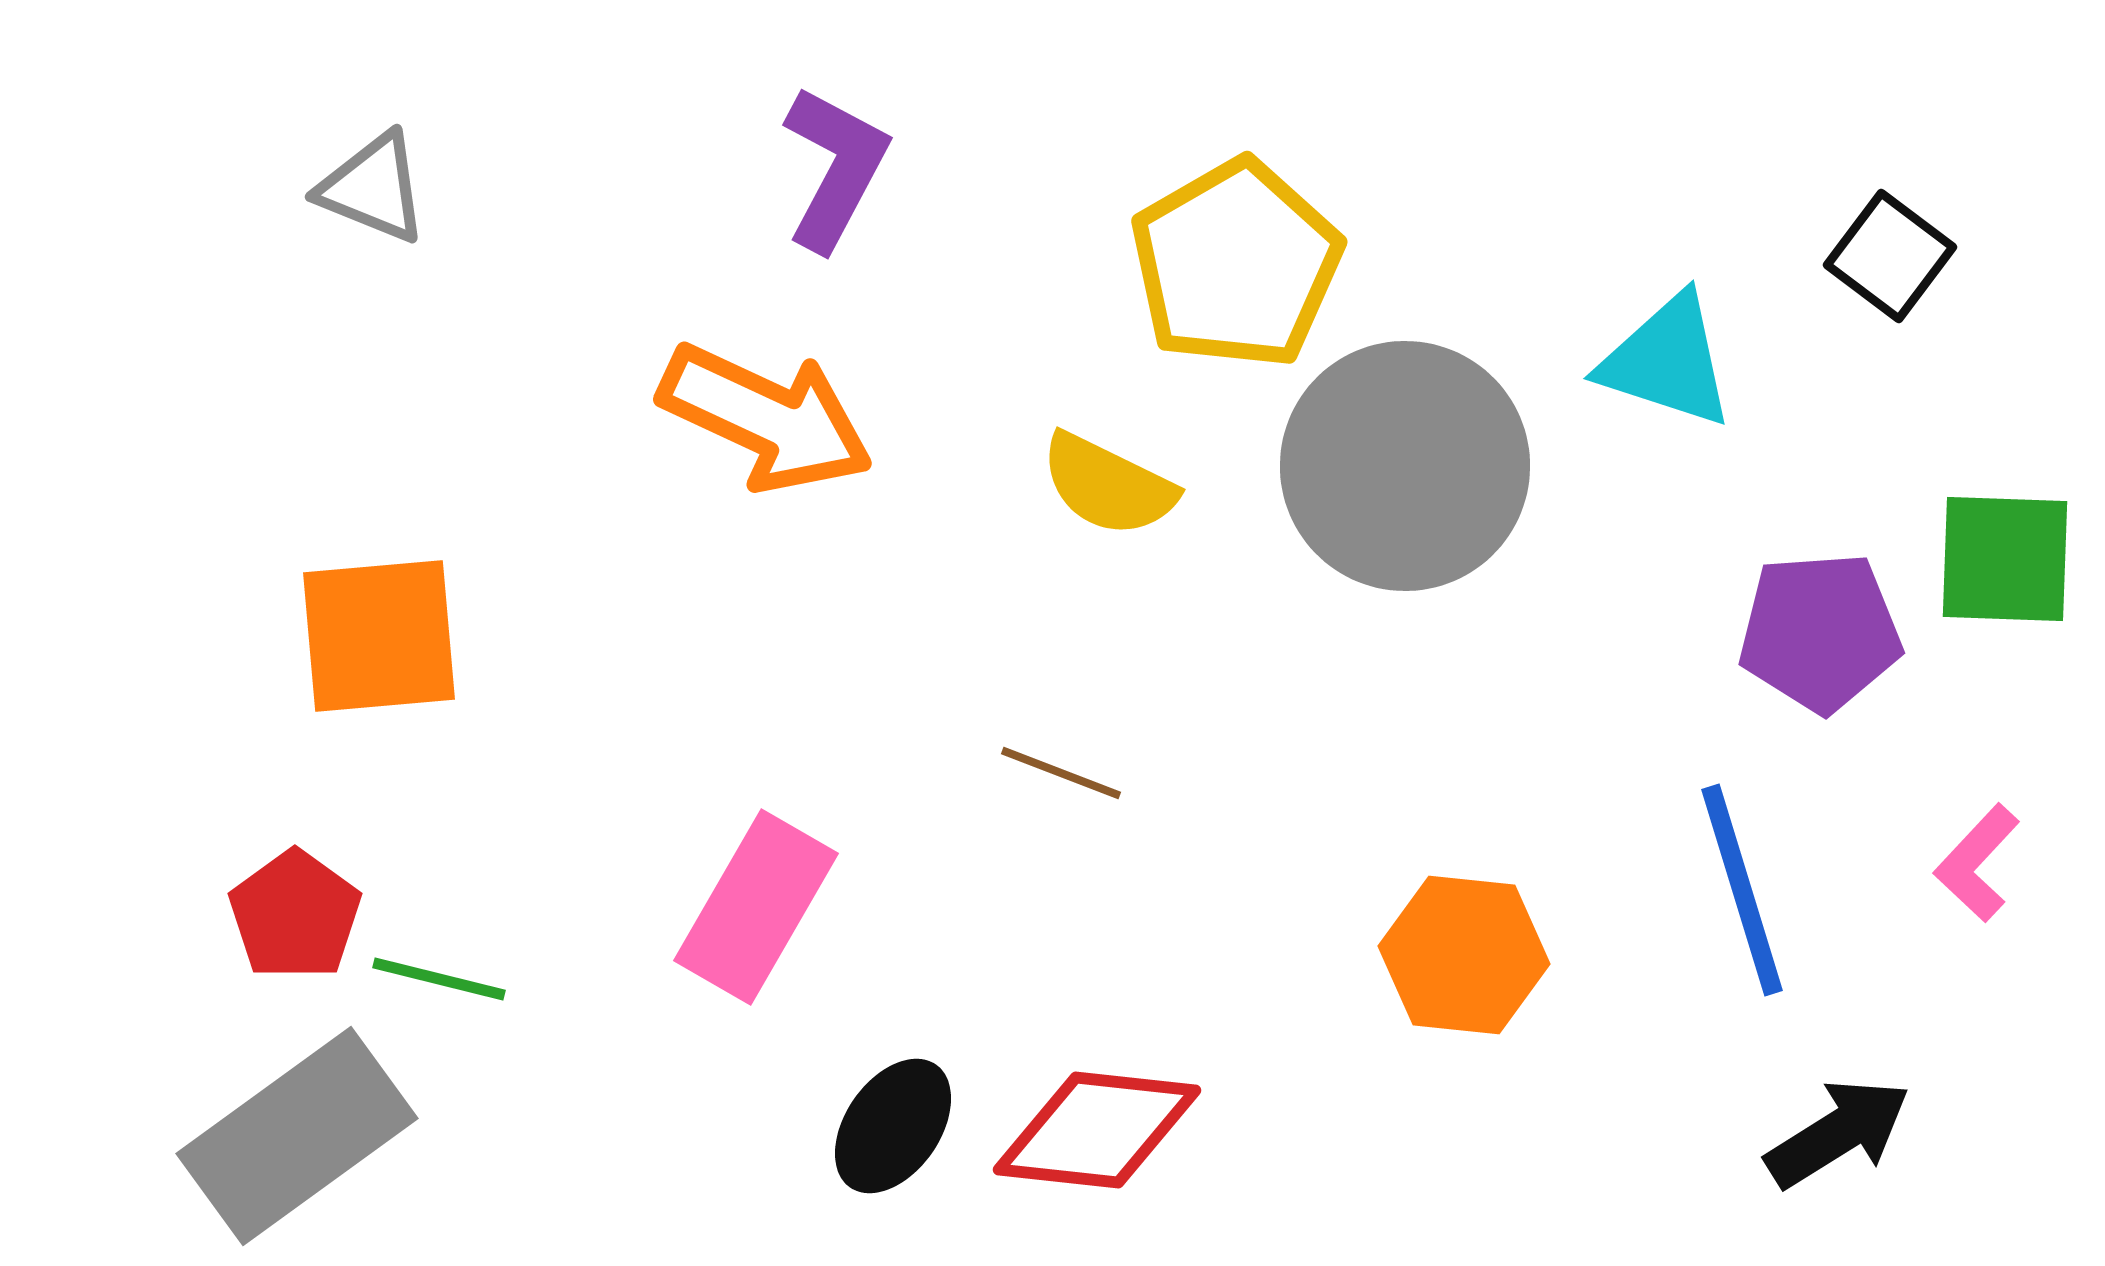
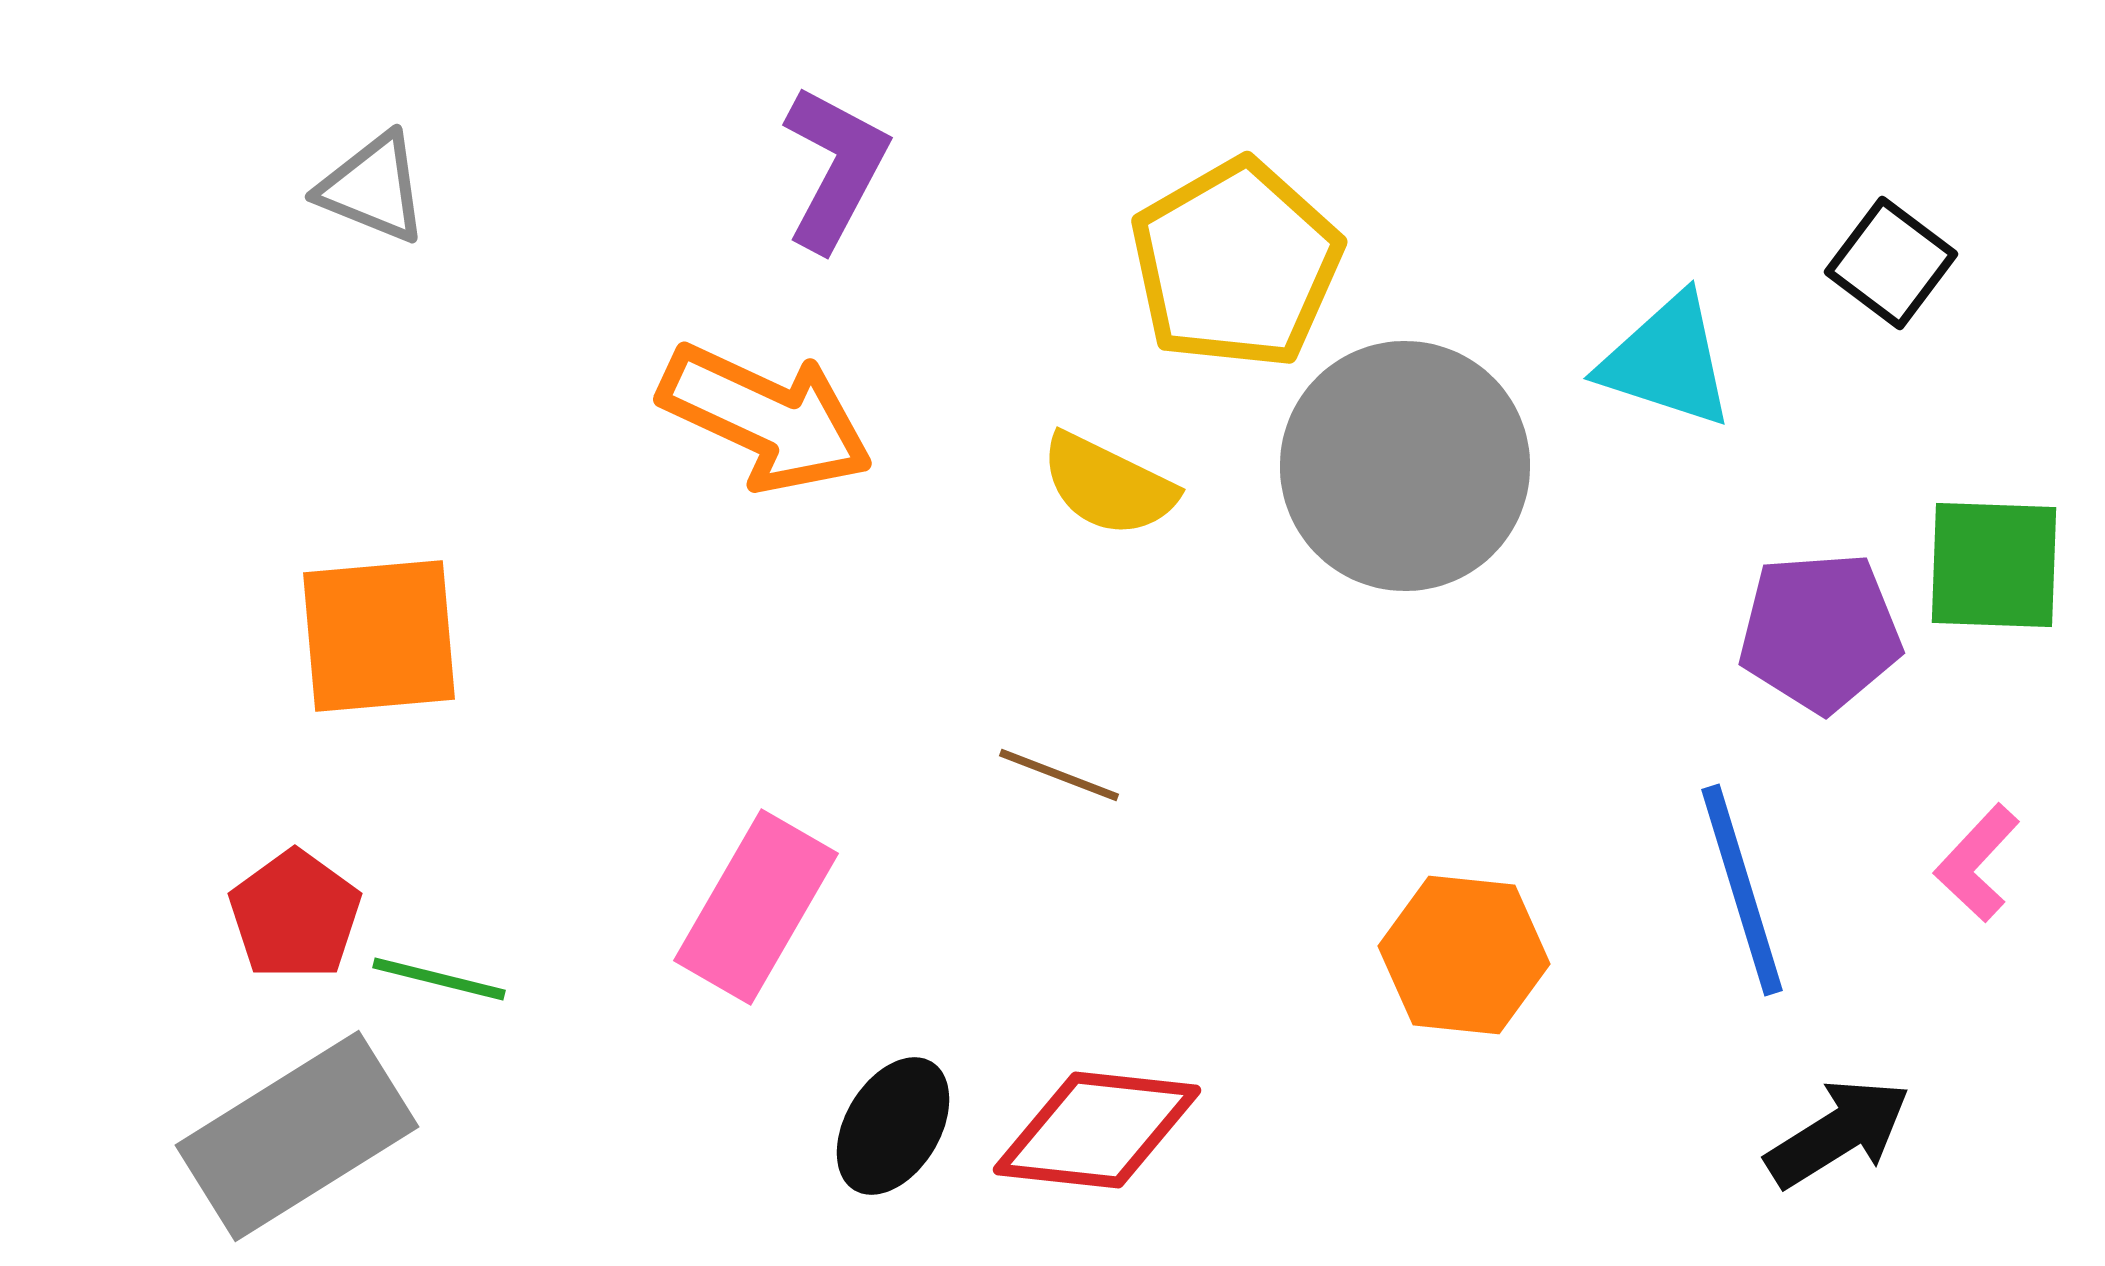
black square: moved 1 px right, 7 px down
green square: moved 11 px left, 6 px down
brown line: moved 2 px left, 2 px down
black ellipse: rotated 4 degrees counterclockwise
gray rectangle: rotated 4 degrees clockwise
